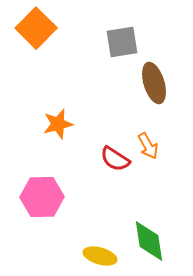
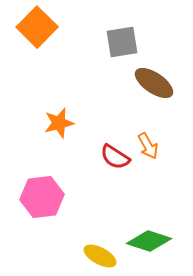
orange square: moved 1 px right, 1 px up
brown ellipse: rotated 39 degrees counterclockwise
orange star: moved 1 px right, 1 px up
red semicircle: moved 2 px up
pink hexagon: rotated 6 degrees counterclockwise
green diamond: rotated 63 degrees counterclockwise
yellow ellipse: rotated 12 degrees clockwise
